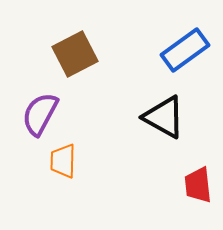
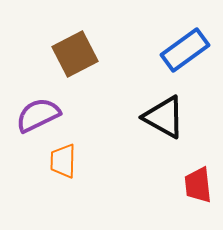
purple semicircle: moved 2 px left, 1 px down; rotated 36 degrees clockwise
